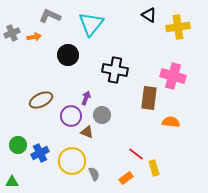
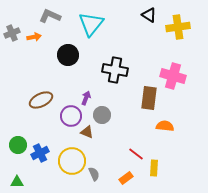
orange semicircle: moved 6 px left, 4 px down
yellow rectangle: rotated 21 degrees clockwise
green triangle: moved 5 px right
